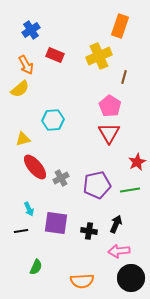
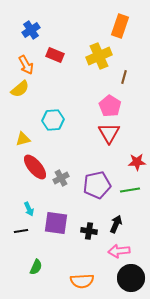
red star: rotated 24 degrees clockwise
